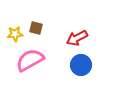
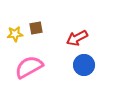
brown square: rotated 24 degrees counterclockwise
pink semicircle: moved 1 px left, 7 px down
blue circle: moved 3 px right
